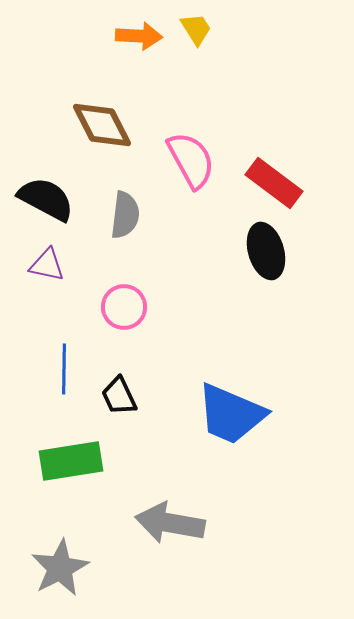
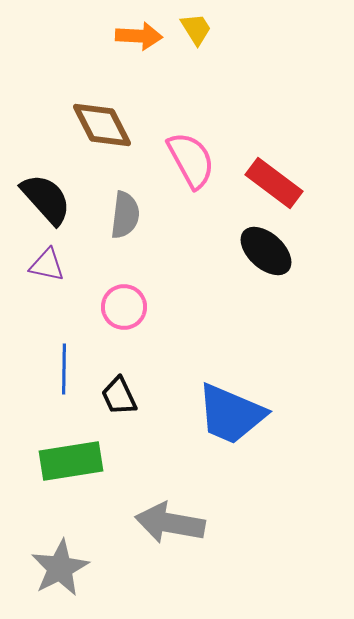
black semicircle: rotated 20 degrees clockwise
black ellipse: rotated 32 degrees counterclockwise
